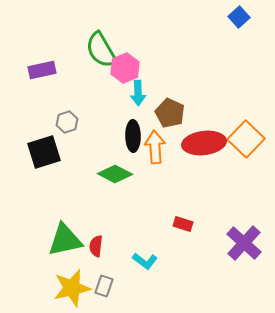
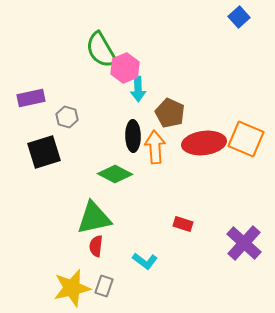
purple rectangle: moved 11 px left, 28 px down
cyan arrow: moved 4 px up
gray hexagon: moved 5 px up; rotated 25 degrees counterclockwise
orange square: rotated 21 degrees counterclockwise
green triangle: moved 29 px right, 22 px up
